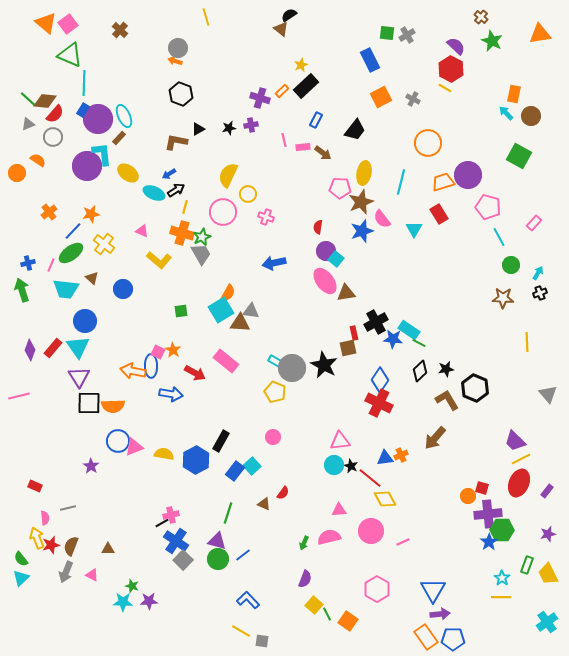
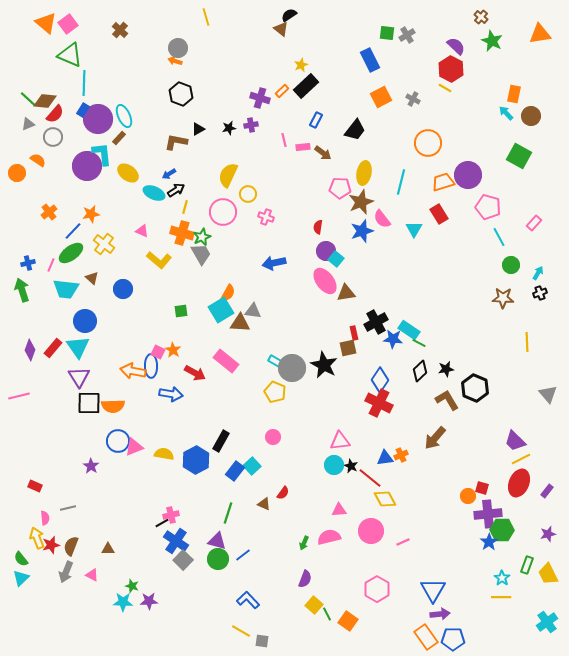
gray triangle at (251, 311): moved 2 px right
